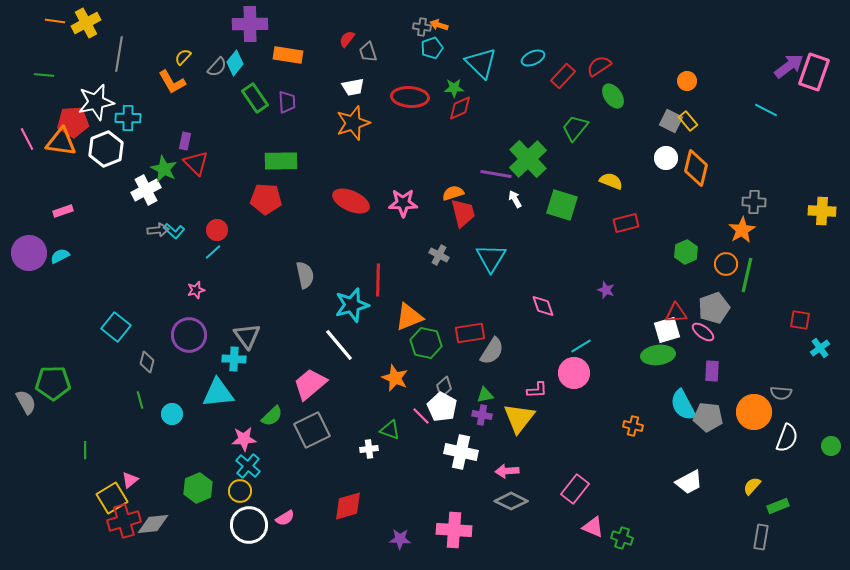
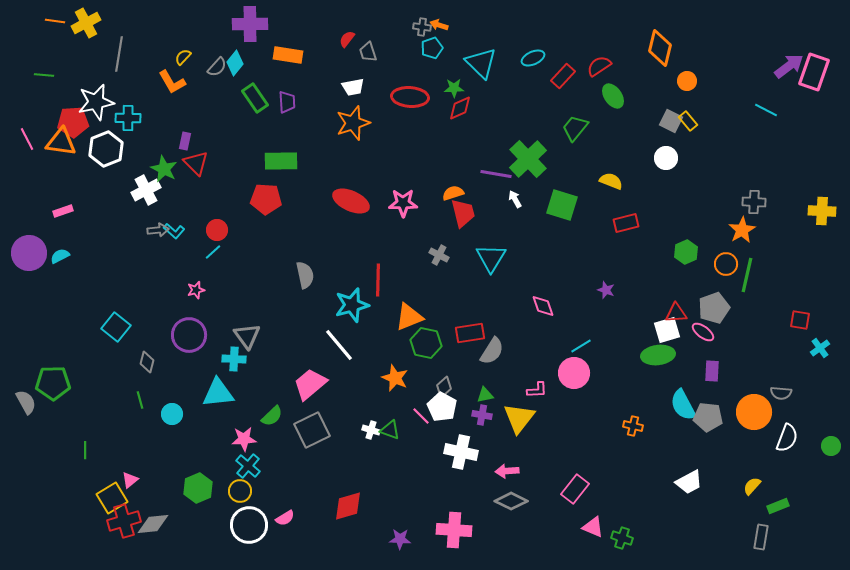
orange diamond at (696, 168): moved 36 px left, 120 px up
white cross at (369, 449): moved 2 px right, 19 px up; rotated 24 degrees clockwise
